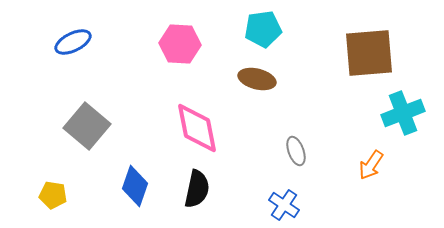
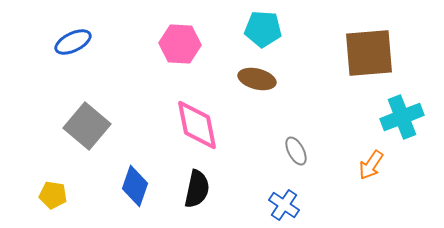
cyan pentagon: rotated 12 degrees clockwise
cyan cross: moved 1 px left, 4 px down
pink diamond: moved 3 px up
gray ellipse: rotated 8 degrees counterclockwise
